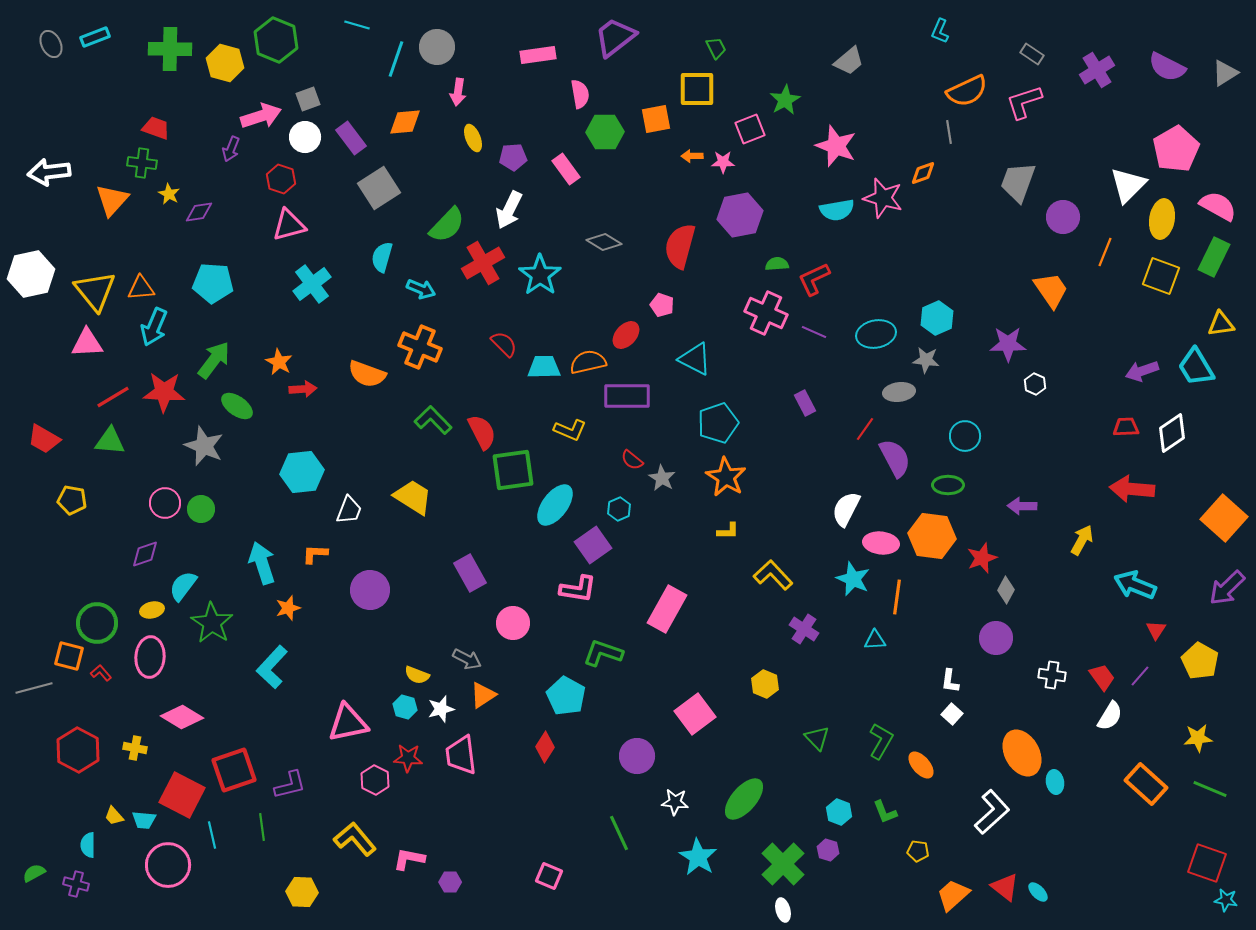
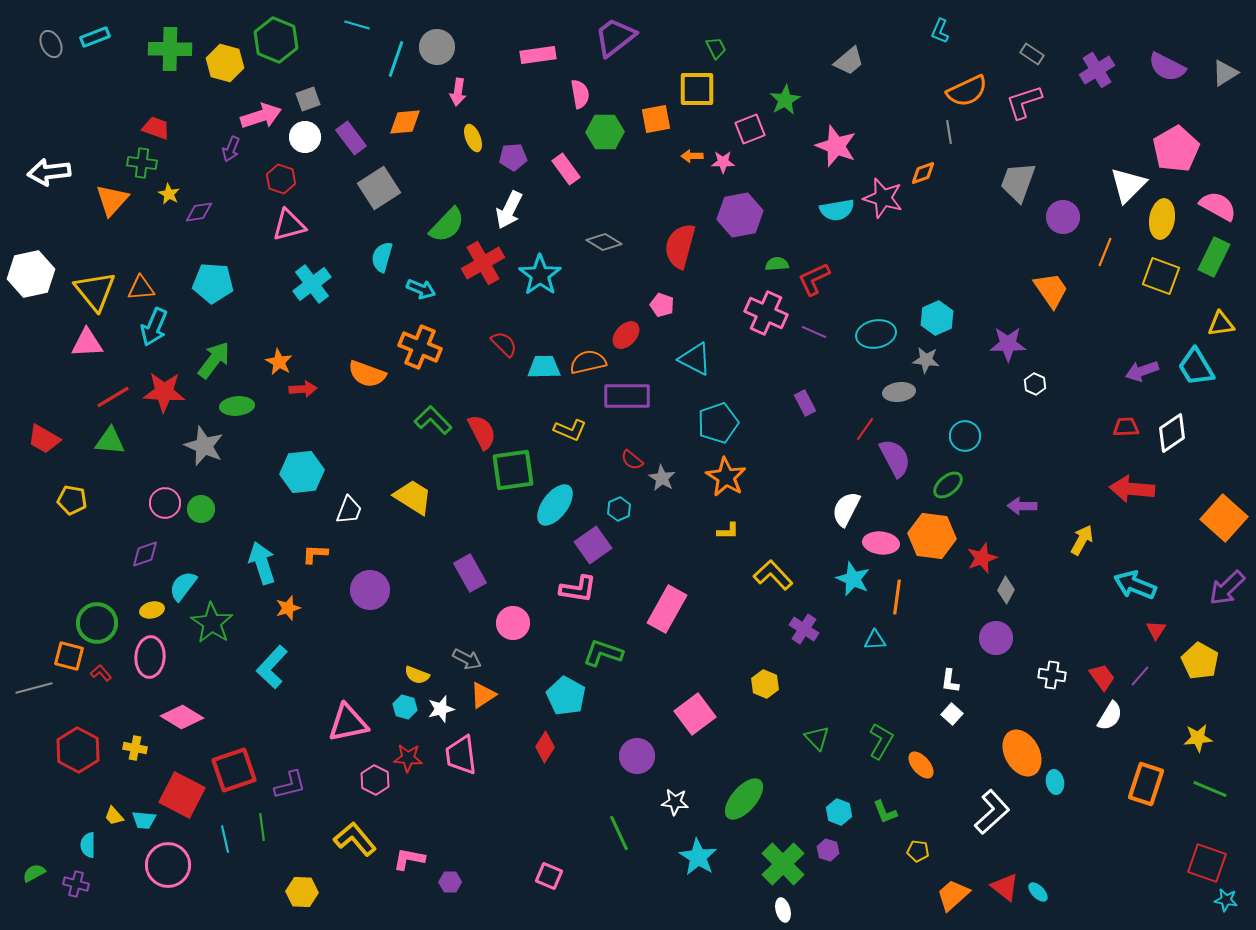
green ellipse at (237, 406): rotated 40 degrees counterclockwise
green ellipse at (948, 485): rotated 40 degrees counterclockwise
orange rectangle at (1146, 784): rotated 66 degrees clockwise
cyan line at (212, 835): moved 13 px right, 4 px down
